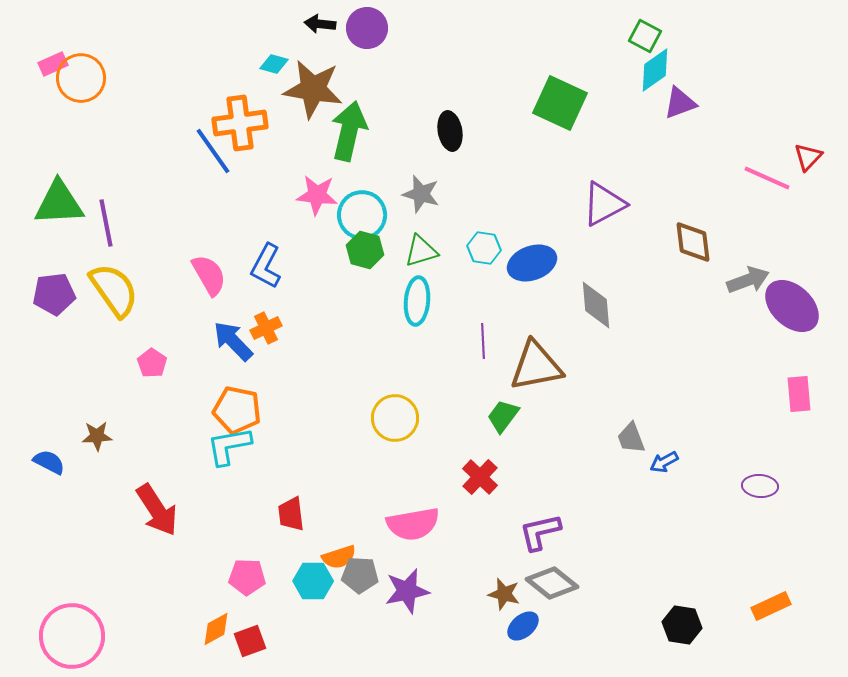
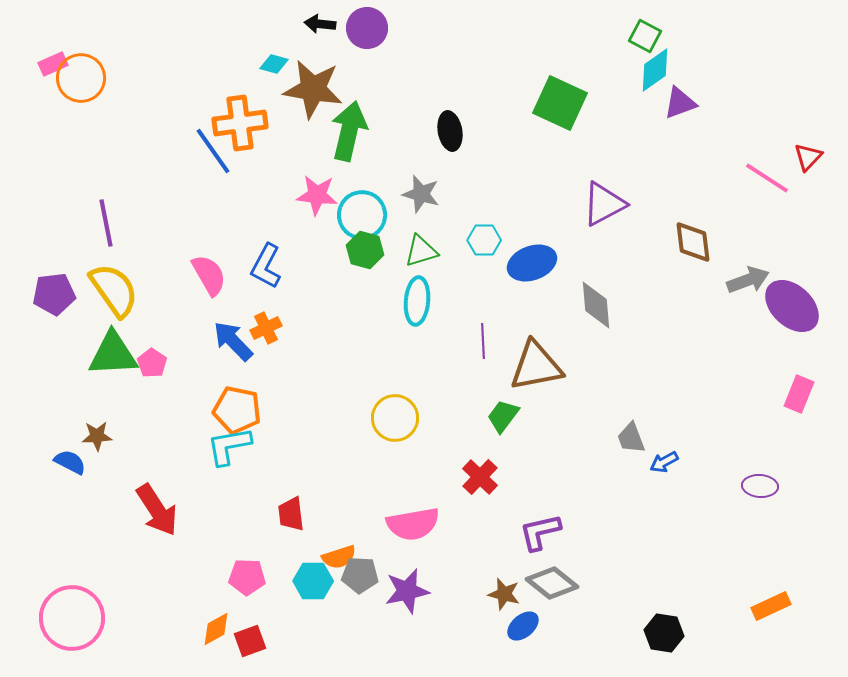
pink line at (767, 178): rotated 9 degrees clockwise
green triangle at (59, 203): moved 54 px right, 151 px down
cyan hexagon at (484, 248): moved 8 px up; rotated 8 degrees counterclockwise
pink rectangle at (799, 394): rotated 27 degrees clockwise
blue semicircle at (49, 462): moved 21 px right
black hexagon at (682, 625): moved 18 px left, 8 px down
pink circle at (72, 636): moved 18 px up
